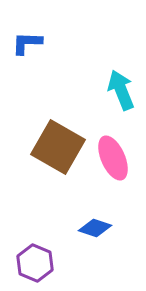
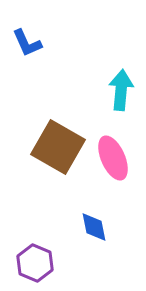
blue L-shape: rotated 116 degrees counterclockwise
cyan arrow: rotated 27 degrees clockwise
blue diamond: moved 1 px left, 1 px up; rotated 60 degrees clockwise
